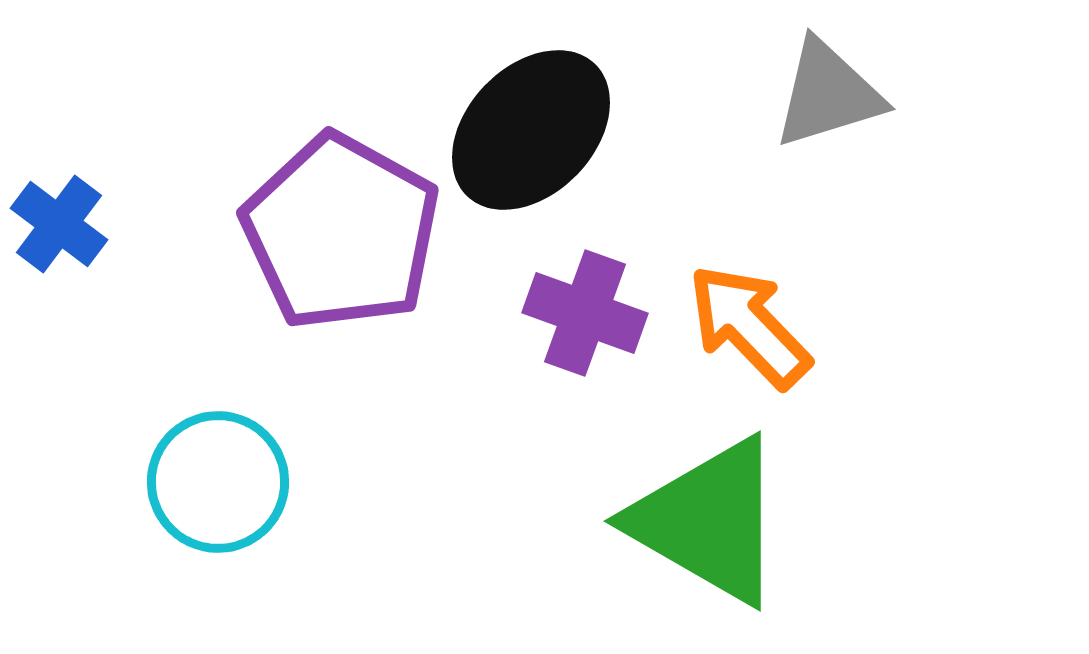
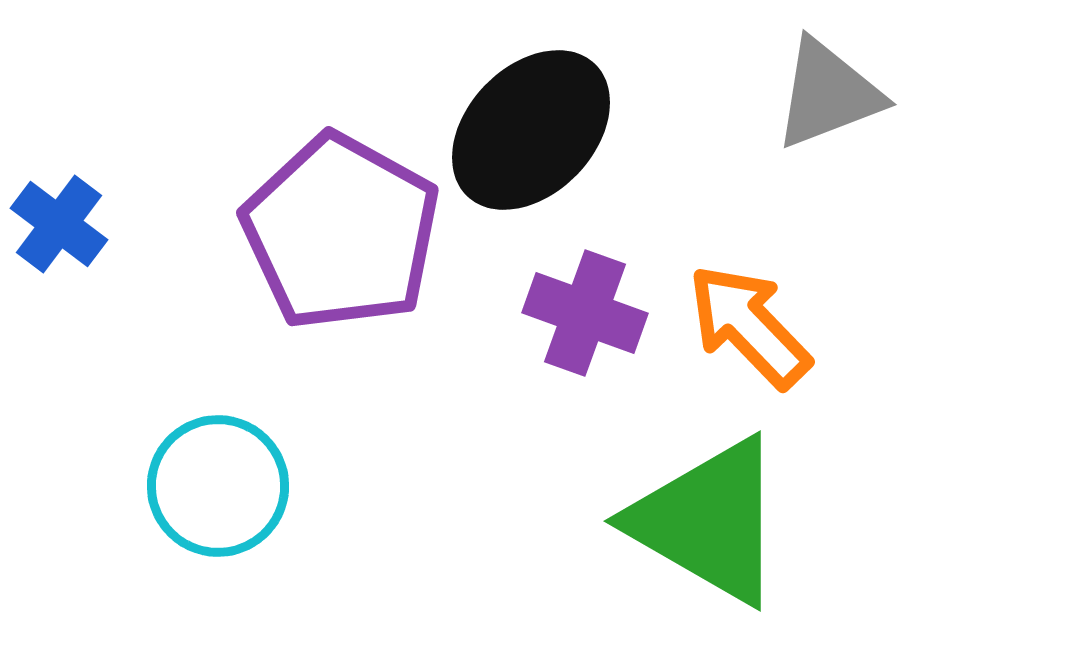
gray triangle: rotated 4 degrees counterclockwise
cyan circle: moved 4 px down
